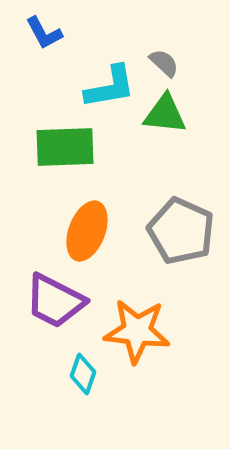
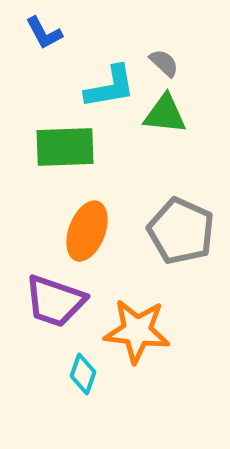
purple trapezoid: rotated 8 degrees counterclockwise
